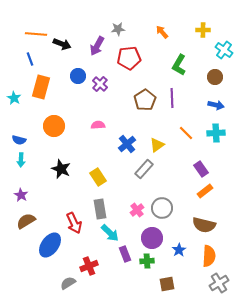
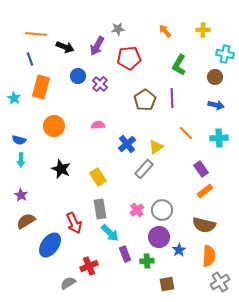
orange arrow at (162, 32): moved 3 px right, 1 px up
black arrow at (62, 44): moved 3 px right, 3 px down
cyan cross at (224, 50): moved 1 px right, 4 px down; rotated 24 degrees counterclockwise
cyan cross at (216, 133): moved 3 px right, 5 px down
yellow triangle at (157, 145): moved 1 px left, 2 px down
gray circle at (162, 208): moved 2 px down
purple circle at (152, 238): moved 7 px right, 1 px up
gray cross at (219, 283): moved 1 px right, 1 px up
